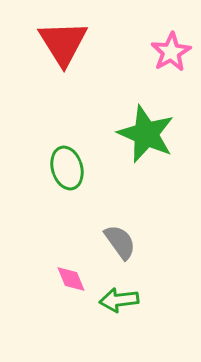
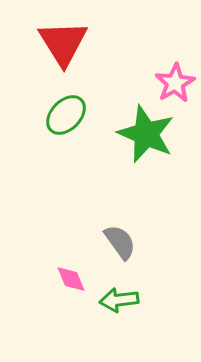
pink star: moved 4 px right, 31 px down
green ellipse: moved 1 px left, 53 px up; rotated 60 degrees clockwise
